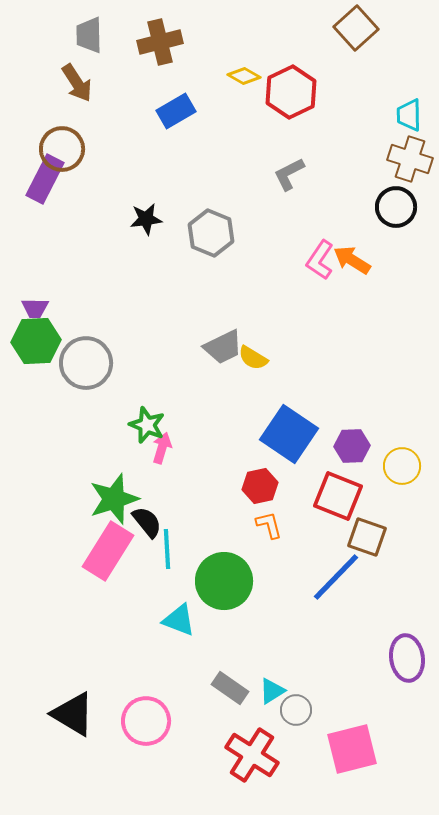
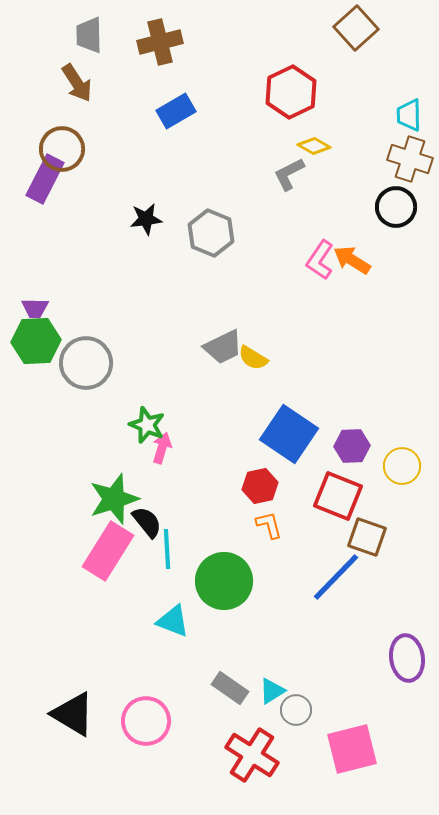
yellow diamond at (244, 76): moved 70 px right, 70 px down
cyan triangle at (179, 620): moved 6 px left, 1 px down
